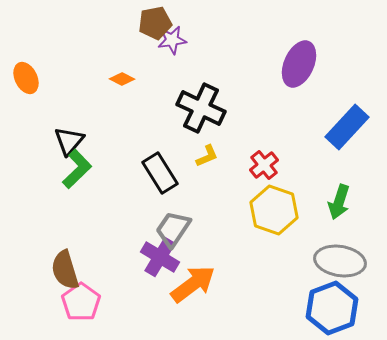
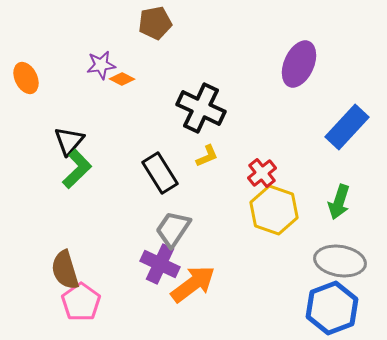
purple star: moved 71 px left, 25 px down
red cross: moved 2 px left, 8 px down
purple cross: moved 7 px down; rotated 6 degrees counterclockwise
